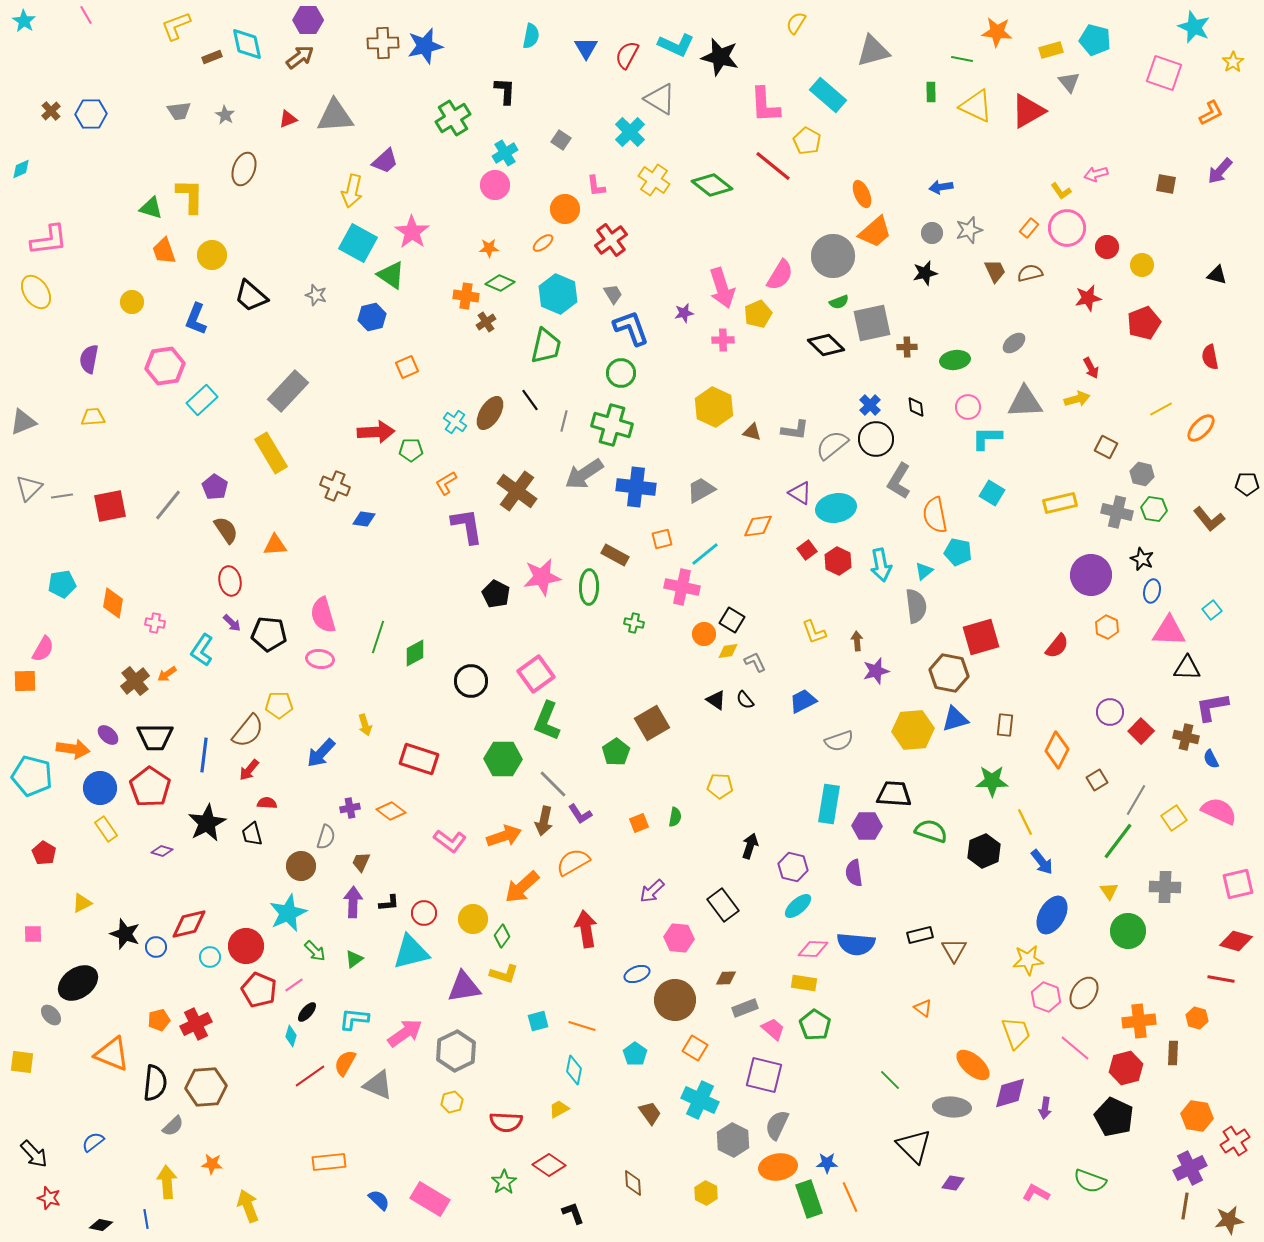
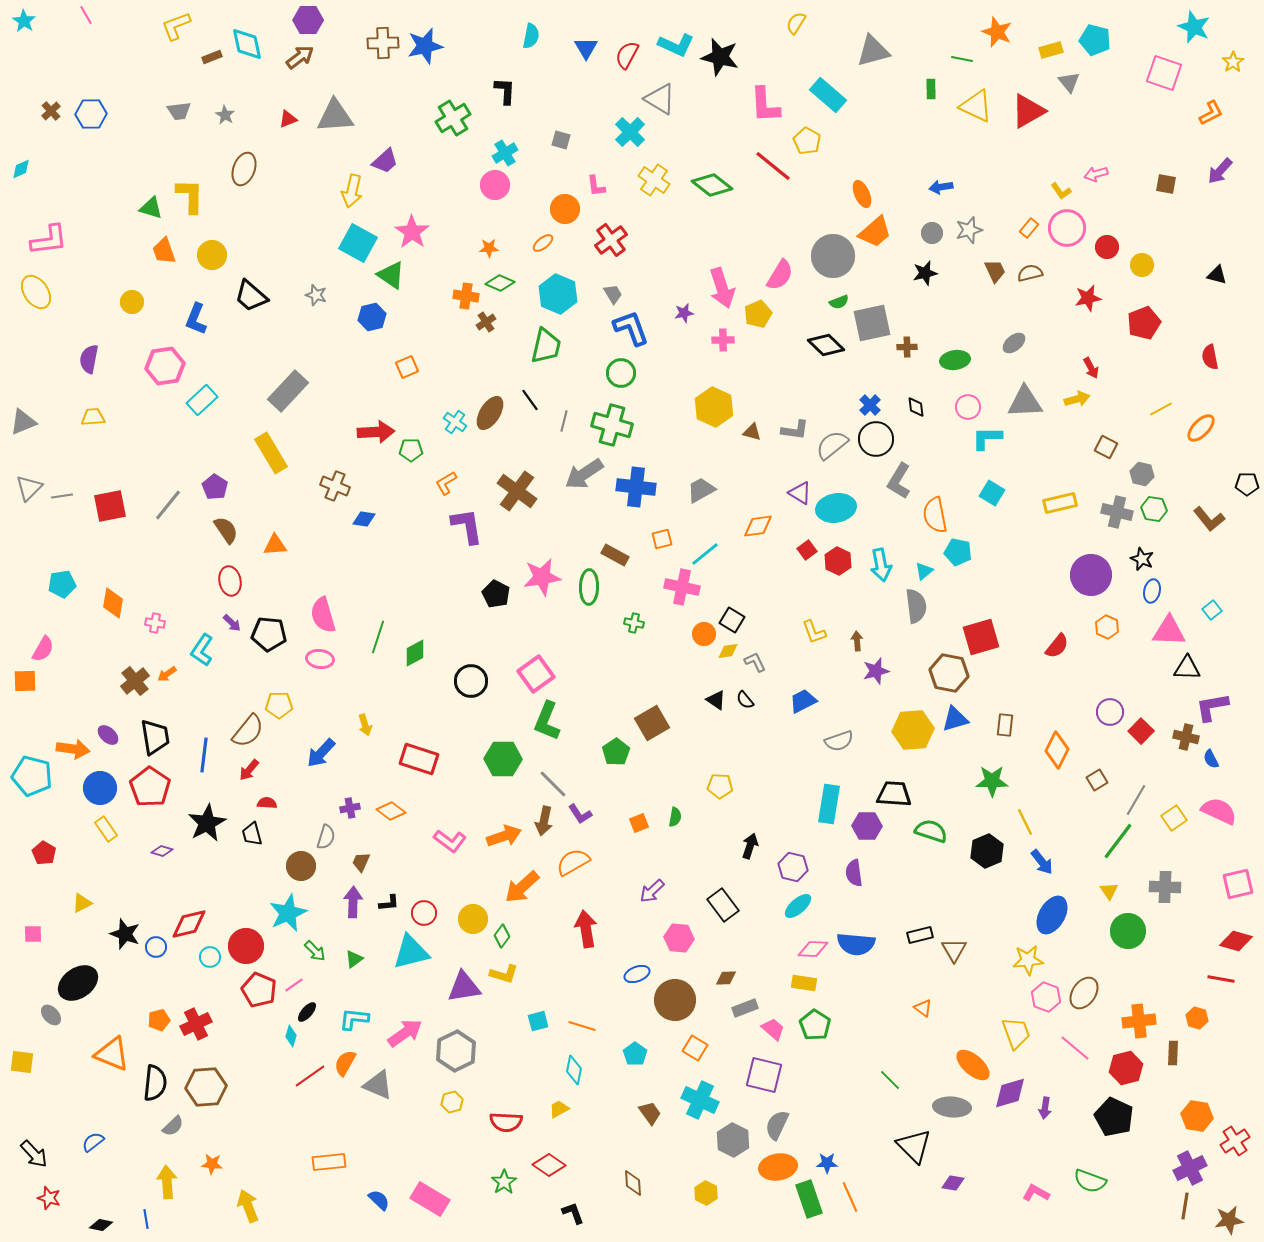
orange star at (997, 32): rotated 16 degrees clockwise
green rectangle at (931, 92): moved 3 px up
gray square at (561, 140): rotated 18 degrees counterclockwise
black trapezoid at (155, 737): rotated 99 degrees counterclockwise
black hexagon at (984, 851): moved 3 px right
